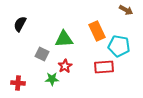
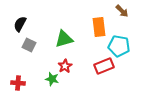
brown arrow: moved 4 px left, 1 px down; rotated 16 degrees clockwise
orange rectangle: moved 2 px right, 4 px up; rotated 18 degrees clockwise
green triangle: rotated 12 degrees counterclockwise
gray square: moved 13 px left, 9 px up
red rectangle: moved 1 px up; rotated 18 degrees counterclockwise
green star: rotated 16 degrees clockwise
